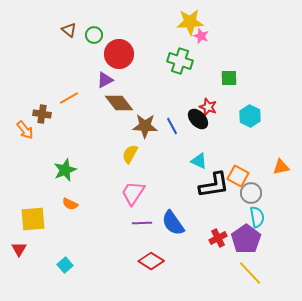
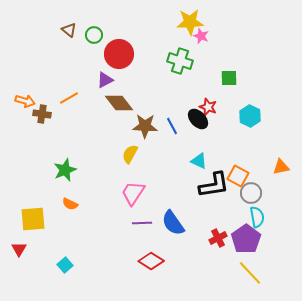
orange arrow: moved 29 px up; rotated 36 degrees counterclockwise
